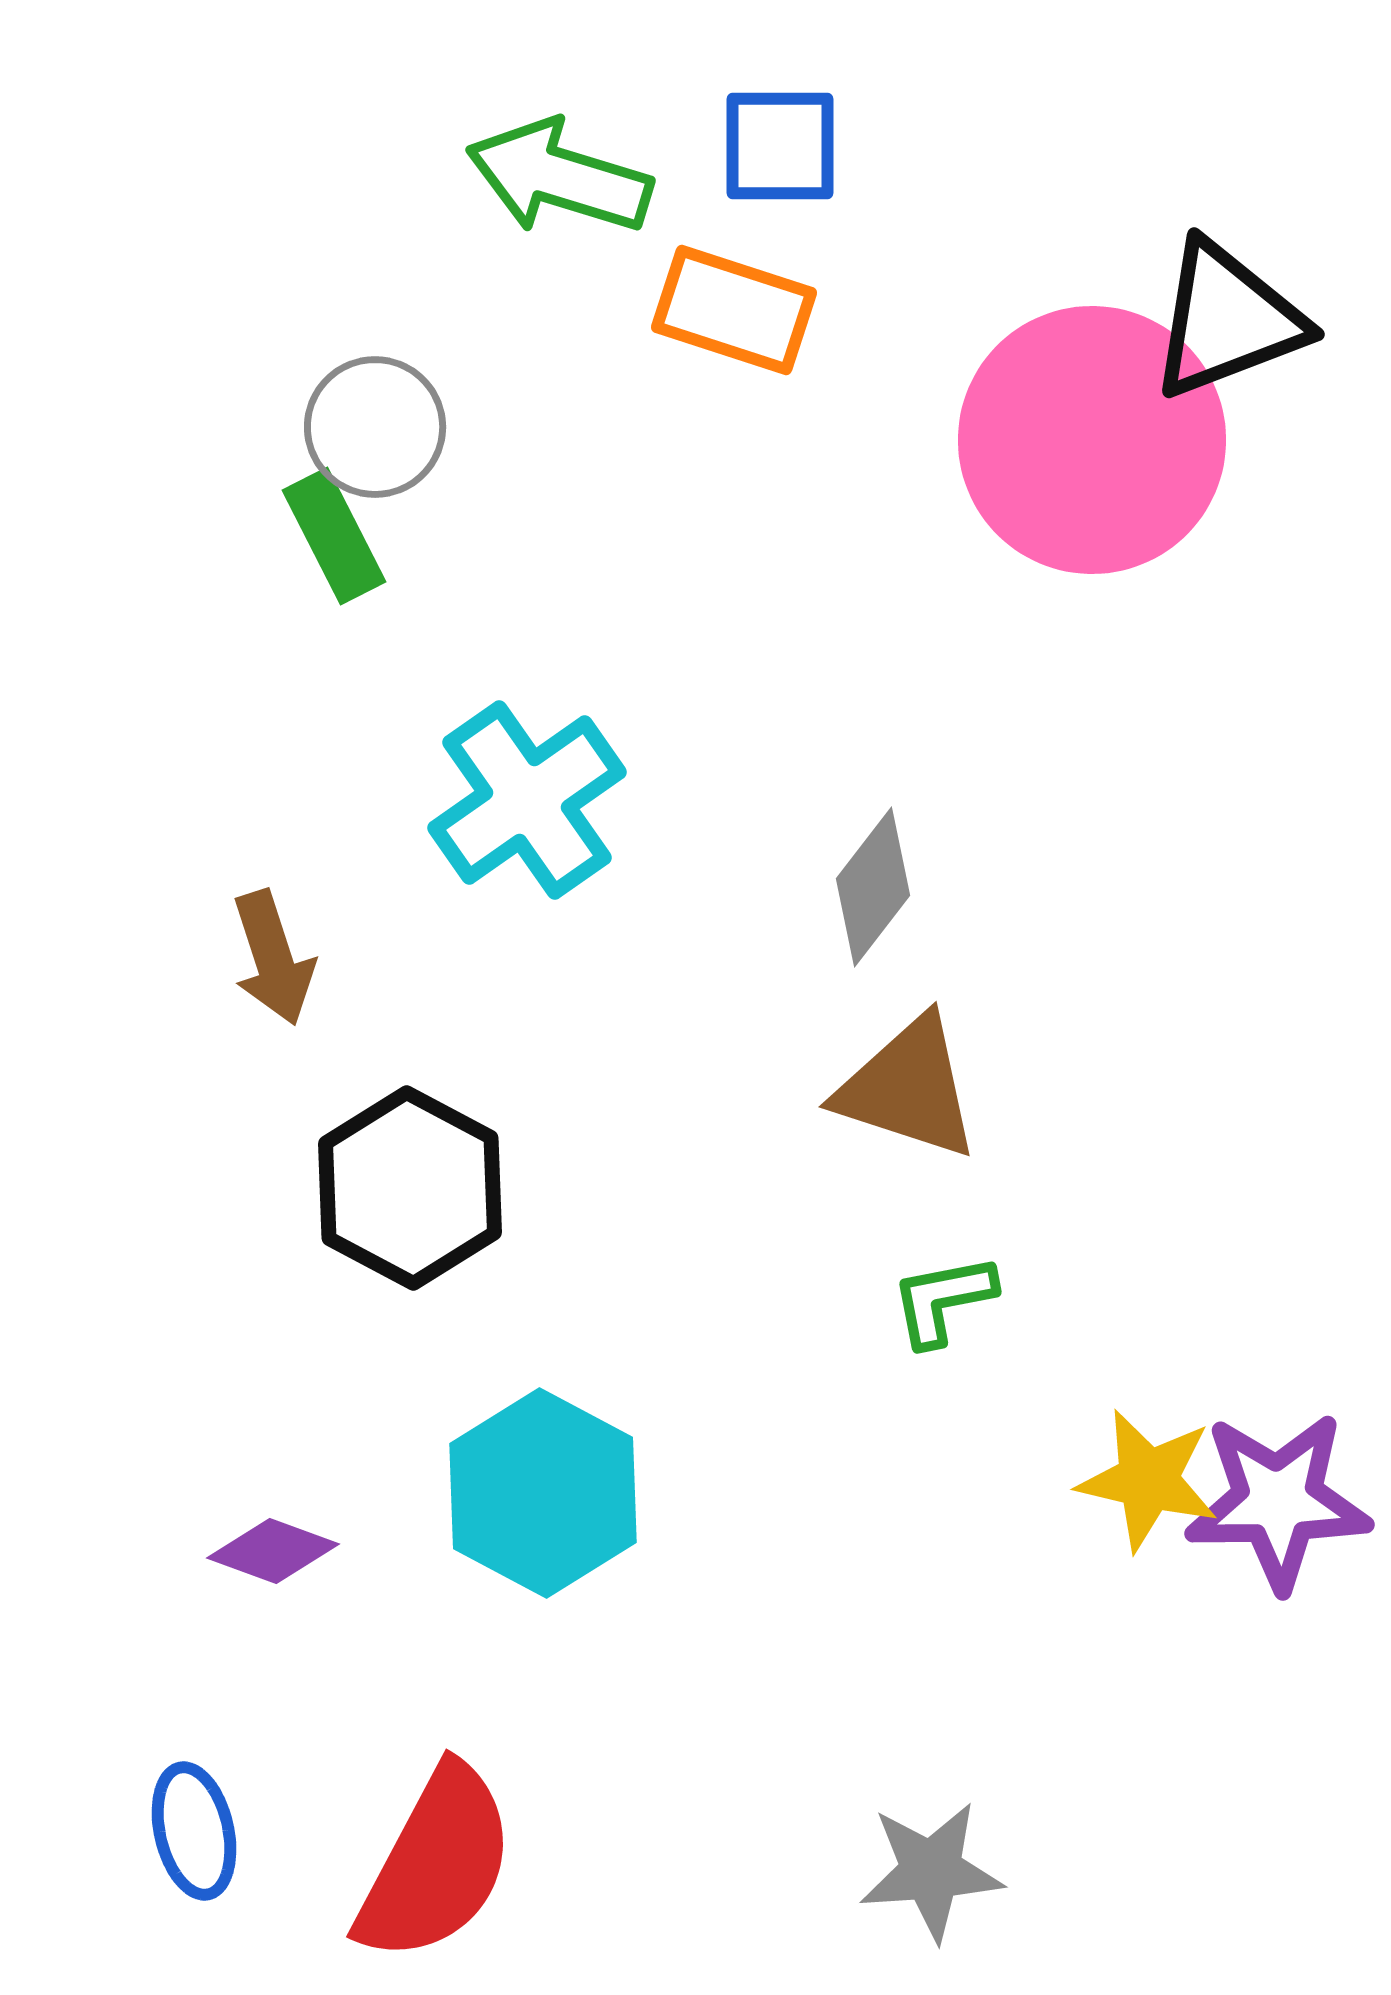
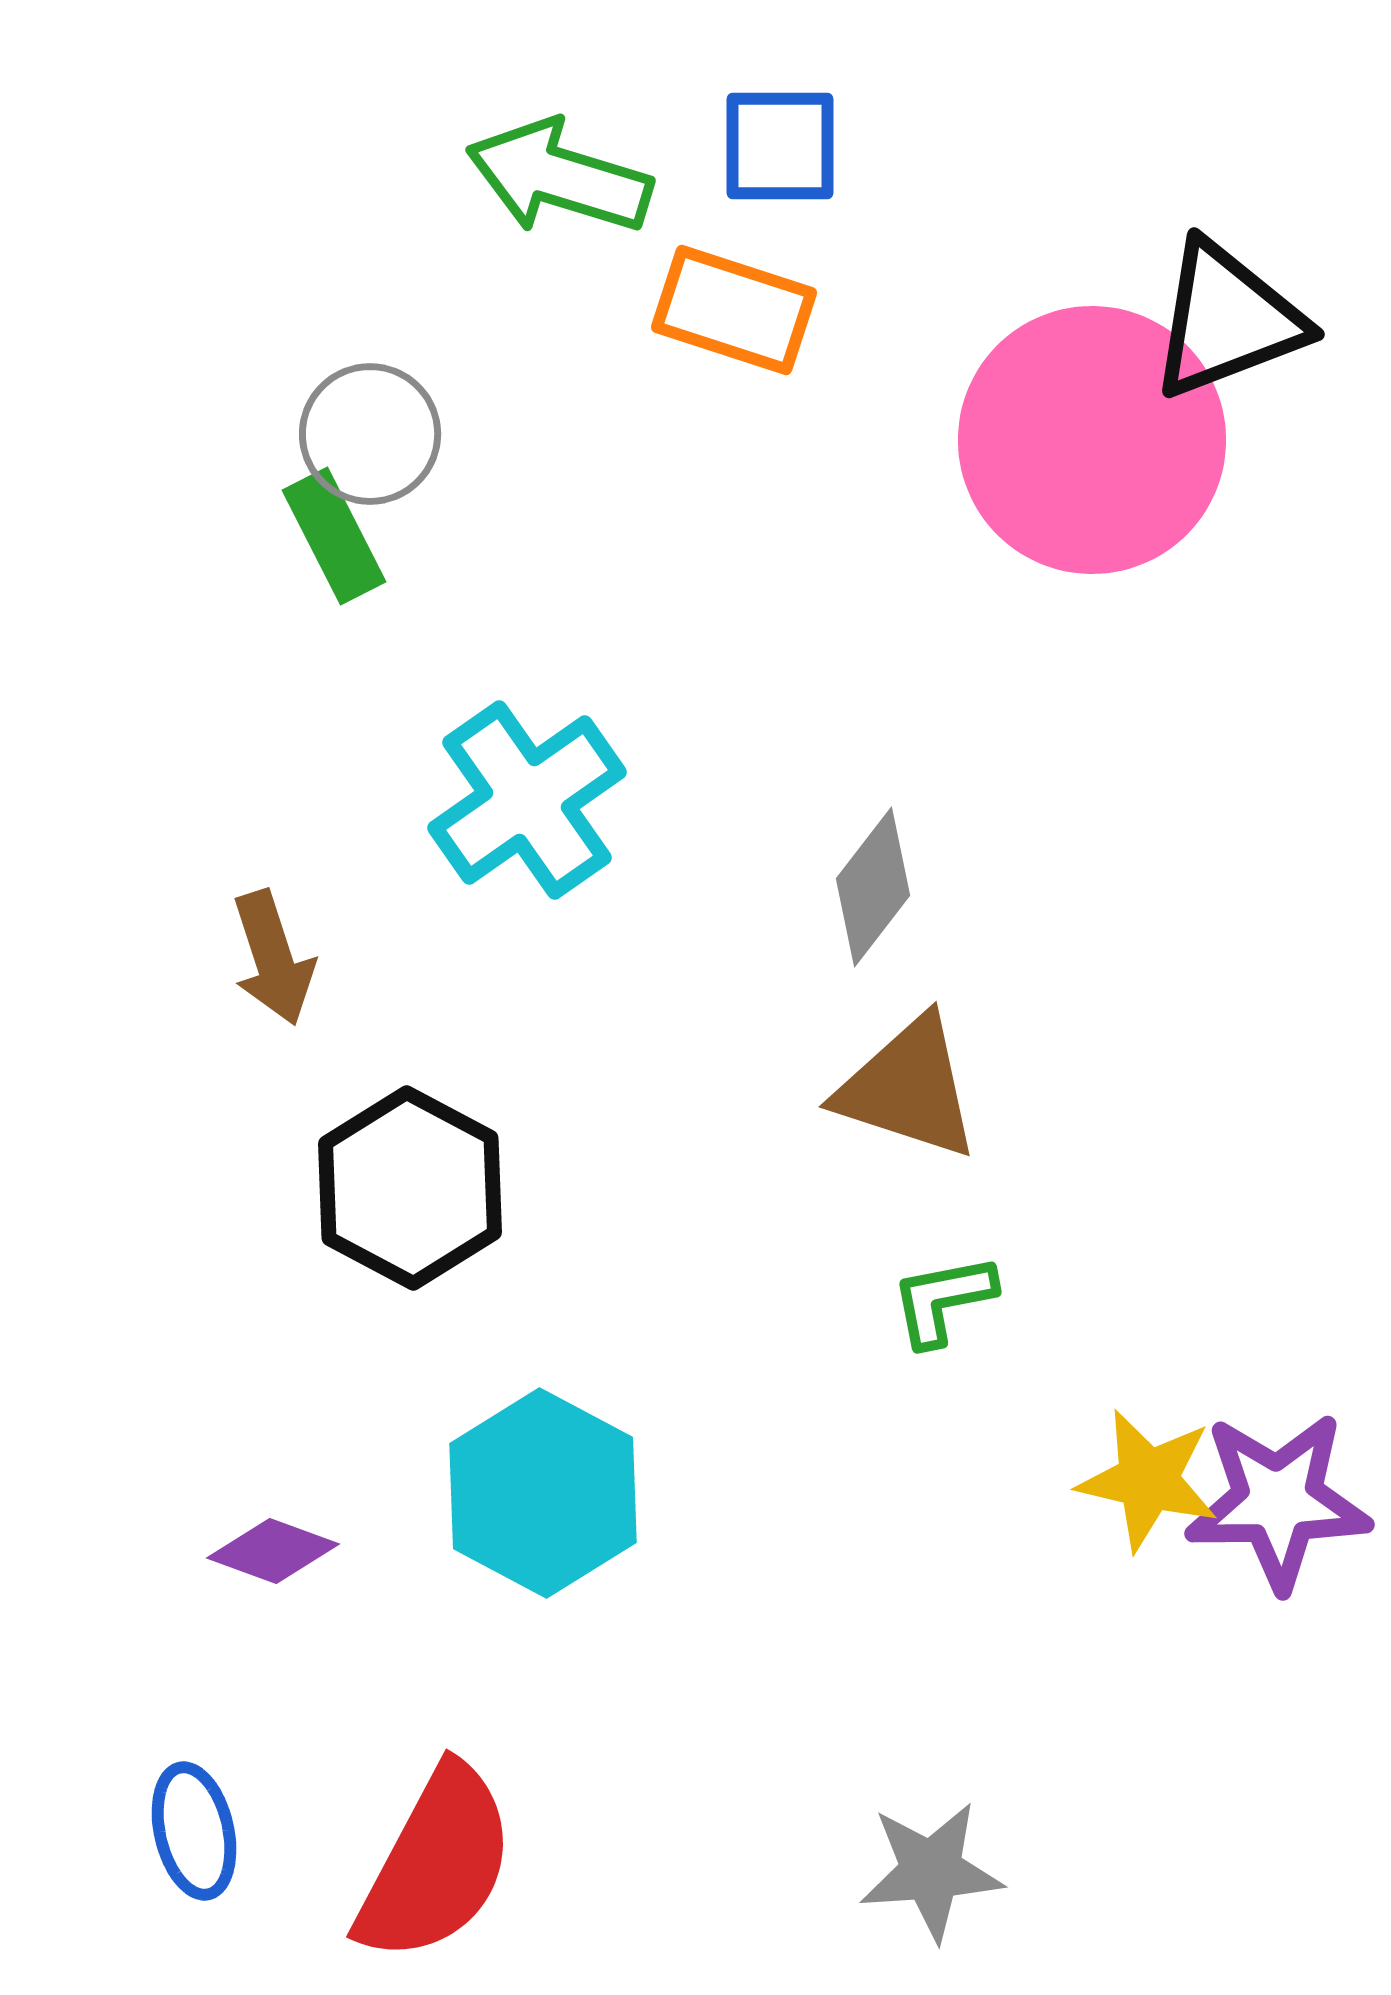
gray circle: moved 5 px left, 7 px down
